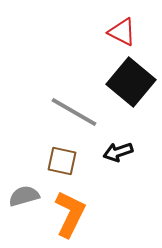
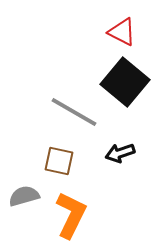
black square: moved 6 px left
black arrow: moved 2 px right, 1 px down
brown square: moved 3 px left
orange L-shape: moved 1 px right, 1 px down
